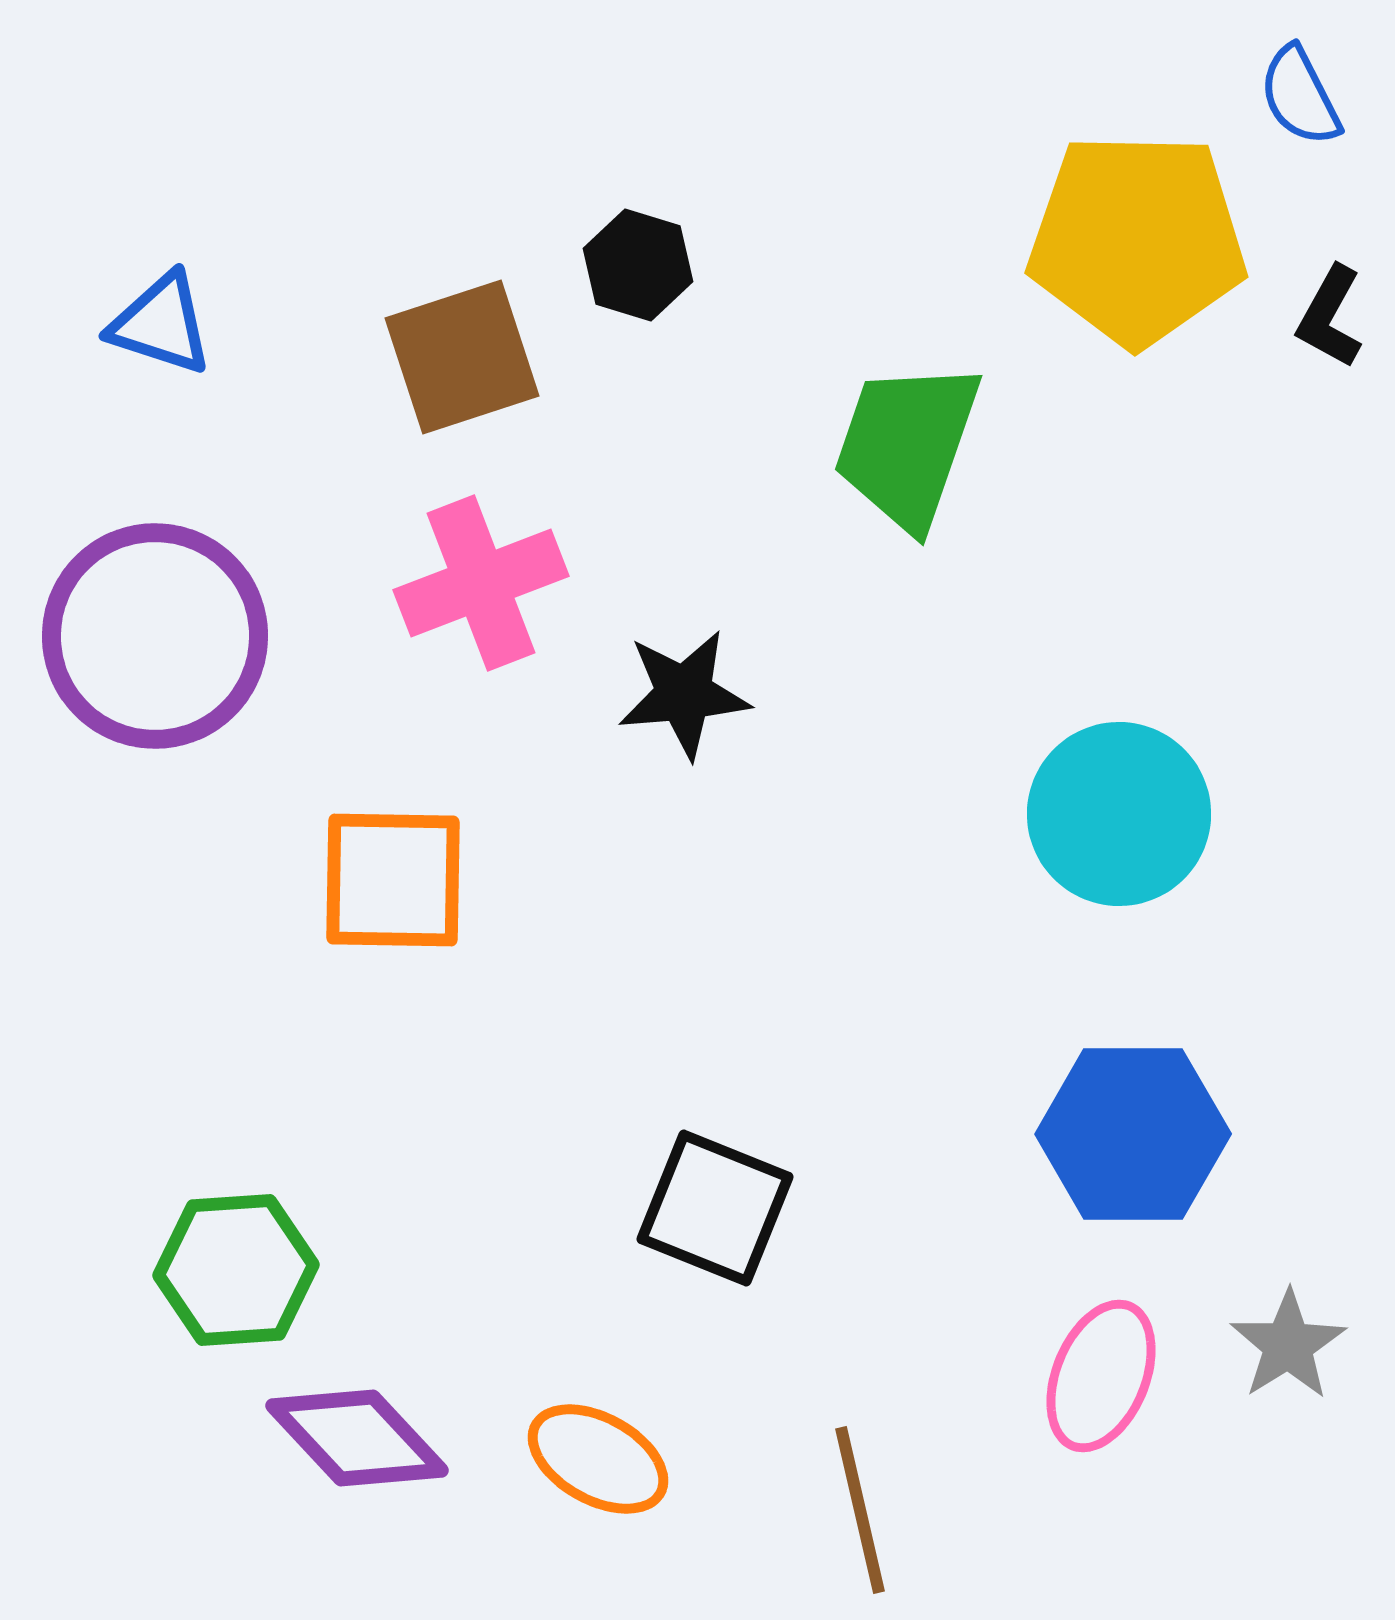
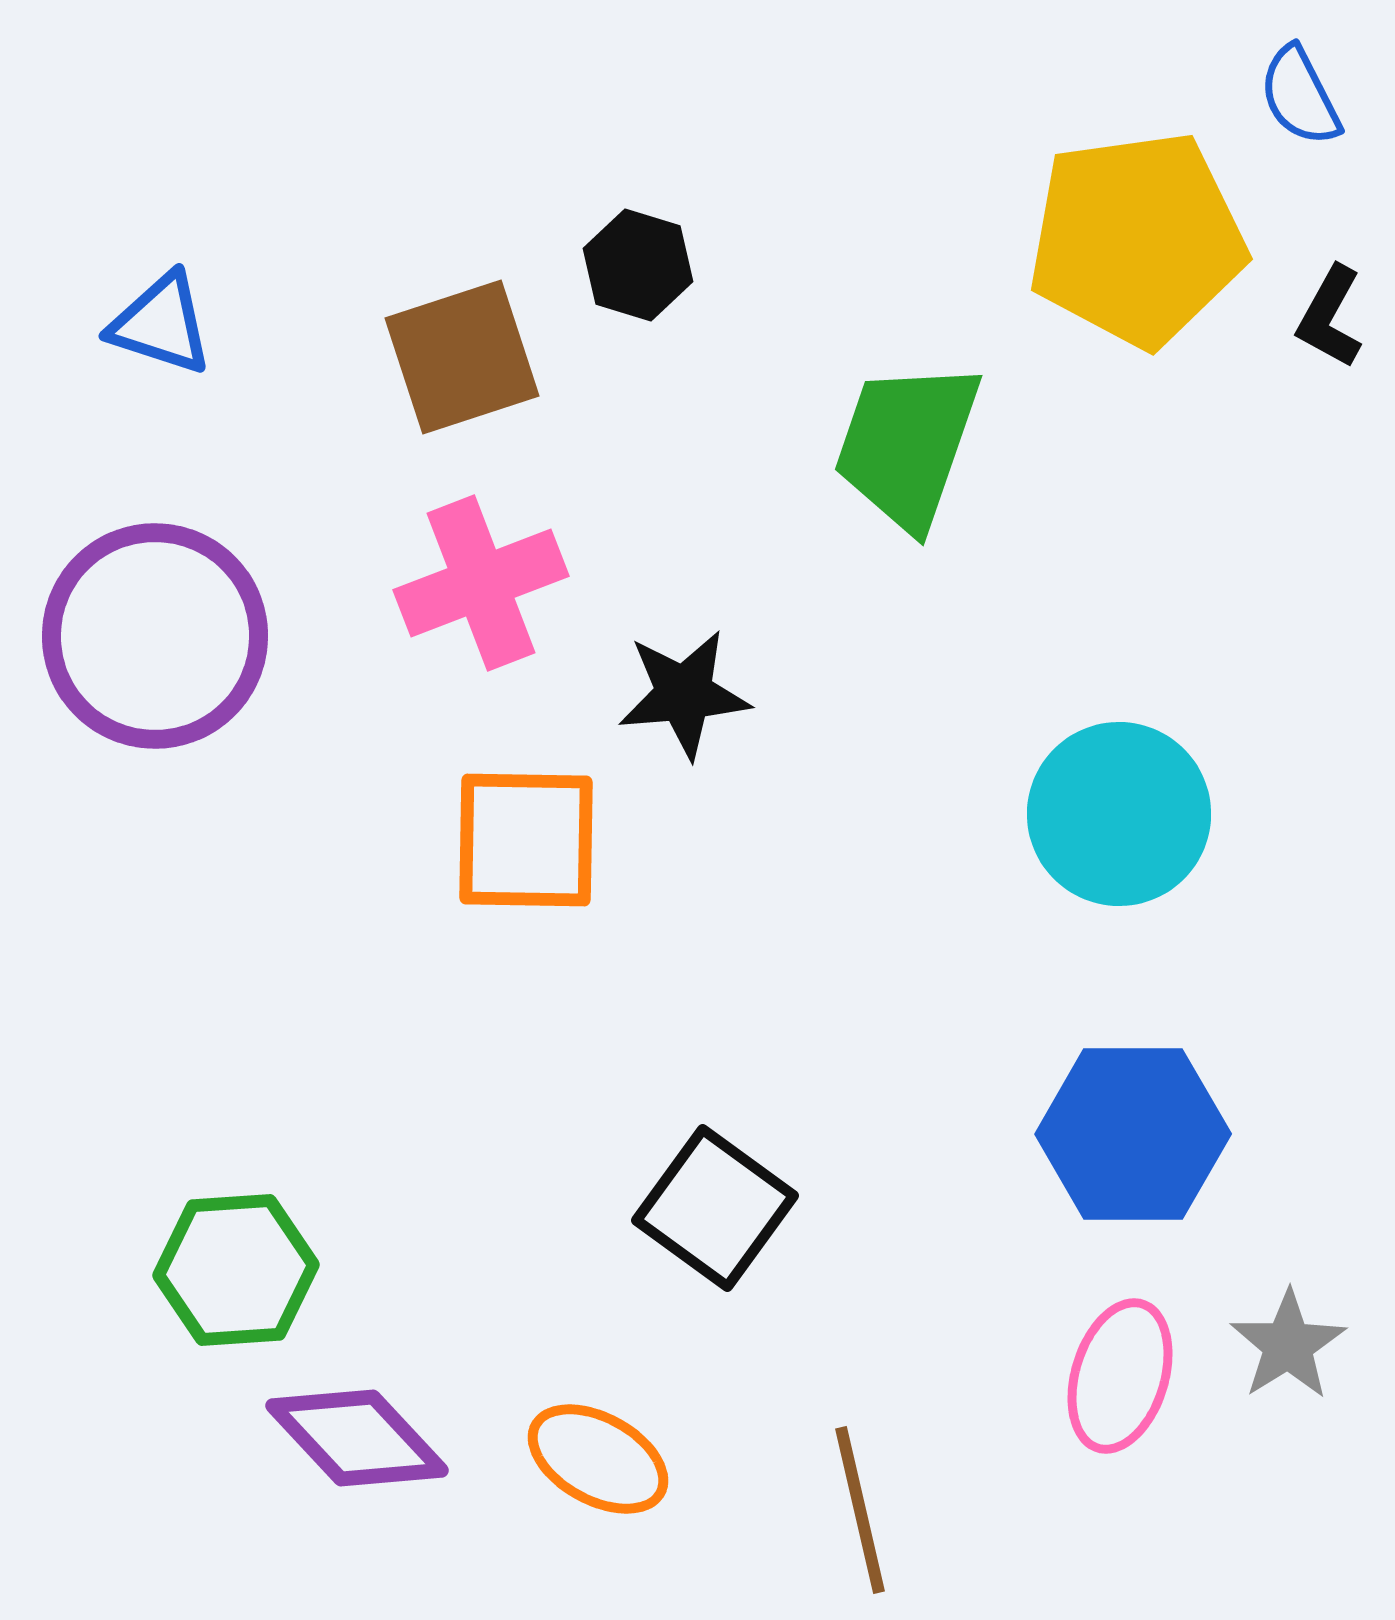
yellow pentagon: rotated 9 degrees counterclockwise
orange square: moved 133 px right, 40 px up
black square: rotated 14 degrees clockwise
pink ellipse: moved 19 px right; rotated 5 degrees counterclockwise
